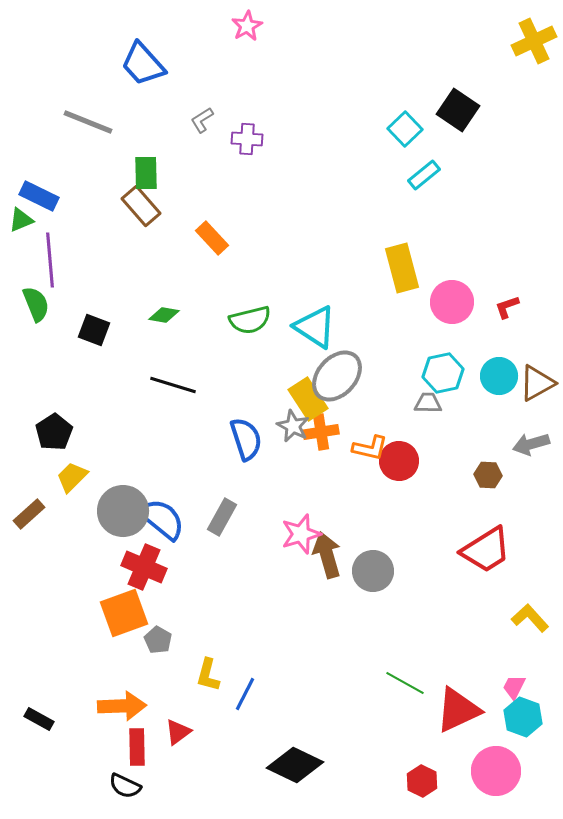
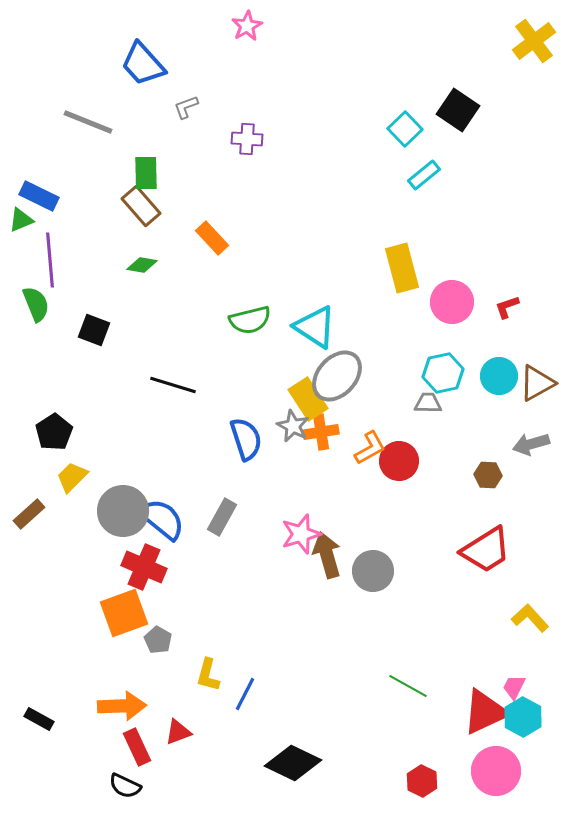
yellow cross at (534, 41): rotated 12 degrees counterclockwise
gray L-shape at (202, 120): moved 16 px left, 13 px up; rotated 12 degrees clockwise
green diamond at (164, 315): moved 22 px left, 50 px up
orange L-shape at (370, 448): rotated 42 degrees counterclockwise
green line at (405, 683): moved 3 px right, 3 px down
red triangle at (458, 710): moved 27 px right, 2 px down
cyan hexagon at (523, 717): rotated 9 degrees clockwise
red triangle at (178, 732): rotated 16 degrees clockwise
red rectangle at (137, 747): rotated 24 degrees counterclockwise
black diamond at (295, 765): moved 2 px left, 2 px up
